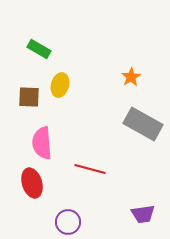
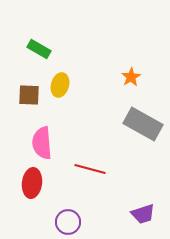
brown square: moved 2 px up
red ellipse: rotated 24 degrees clockwise
purple trapezoid: rotated 10 degrees counterclockwise
